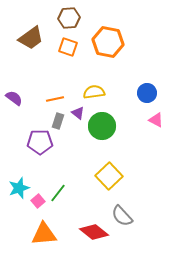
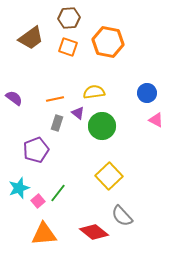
gray rectangle: moved 1 px left, 2 px down
purple pentagon: moved 4 px left, 8 px down; rotated 20 degrees counterclockwise
